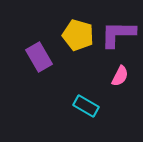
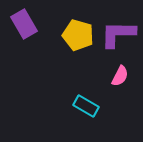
purple rectangle: moved 15 px left, 33 px up
